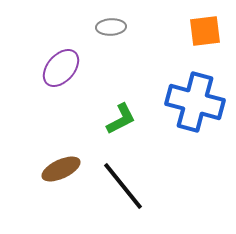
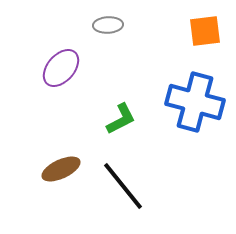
gray ellipse: moved 3 px left, 2 px up
